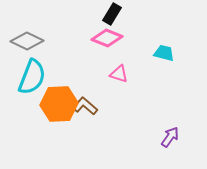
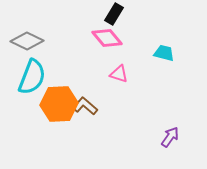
black rectangle: moved 2 px right
pink diamond: rotated 28 degrees clockwise
